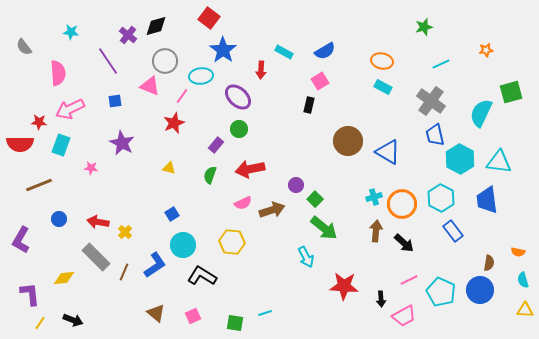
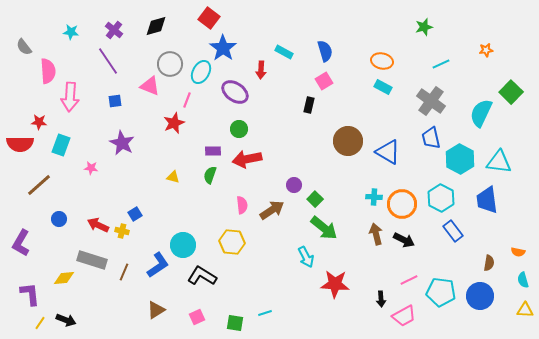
purple cross at (128, 35): moved 14 px left, 5 px up
blue star at (223, 50): moved 2 px up
blue semicircle at (325, 51): rotated 75 degrees counterclockwise
gray circle at (165, 61): moved 5 px right, 3 px down
pink semicircle at (58, 73): moved 10 px left, 2 px up
cyan ellipse at (201, 76): moved 4 px up; rotated 55 degrees counterclockwise
pink square at (320, 81): moved 4 px right
green square at (511, 92): rotated 30 degrees counterclockwise
pink line at (182, 96): moved 5 px right, 4 px down; rotated 14 degrees counterclockwise
purple ellipse at (238, 97): moved 3 px left, 5 px up; rotated 8 degrees counterclockwise
pink arrow at (70, 109): moved 12 px up; rotated 60 degrees counterclockwise
blue trapezoid at (435, 135): moved 4 px left, 3 px down
purple rectangle at (216, 145): moved 3 px left, 6 px down; rotated 49 degrees clockwise
yellow triangle at (169, 168): moved 4 px right, 9 px down
red arrow at (250, 169): moved 3 px left, 10 px up
brown line at (39, 185): rotated 20 degrees counterclockwise
purple circle at (296, 185): moved 2 px left
cyan cross at (374, 197): rotated 21 degrees clockwise
pink semicircle at (243, 203): moved 1 px left, 2 px down; rotated 72 degrees counterclockwise
brown arrow at (272, 210): rotated 15 degrees counterclockwise
blue square at (172, 214): moved 37 px left
red arrow at (98, 222): moved 3 px down; rotated 15 degrees clockwise
brown arrow at (376, 231): moved 3 px down; rotated 20 degrees counterclockwise
yellow cross at (125, 232): moved 3 px left, 1 px up; rotated 32 degrees counterclockwise
purple L-shape at (21, 240): moved 3 px down
black arrow at (404, 243): moved 3 px up; rotated 15 degrees counterclockwise
gray rectangle at (96, 257): moved 4 px left, 3 px down; rotated 28 degrees counterclockwise
blue L-shape at (155, 265): moved 3 px right
red star at (344, 286): moved 9 px left, 2 px up
blue circle at (480, 290): moved 6 px down
cyan pentagon at (441, 292): rotated 16 degrees counterclockwise
brown triangle at (156, 313): moved 3 px up; rotated 48 degrees clockwise
pink square at (193, 316): moved 4 px right, 1 px down
black arrow at (73, 320): moved 7 px left
